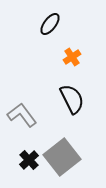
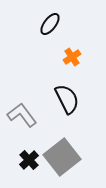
black semicircle: moved 5 px left
